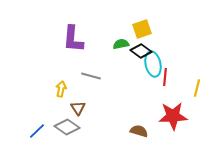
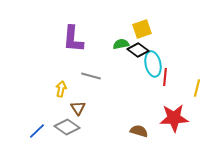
black diamond: moved 3 px left, 1 px up
red star: moved 1 px right, 2 px down
